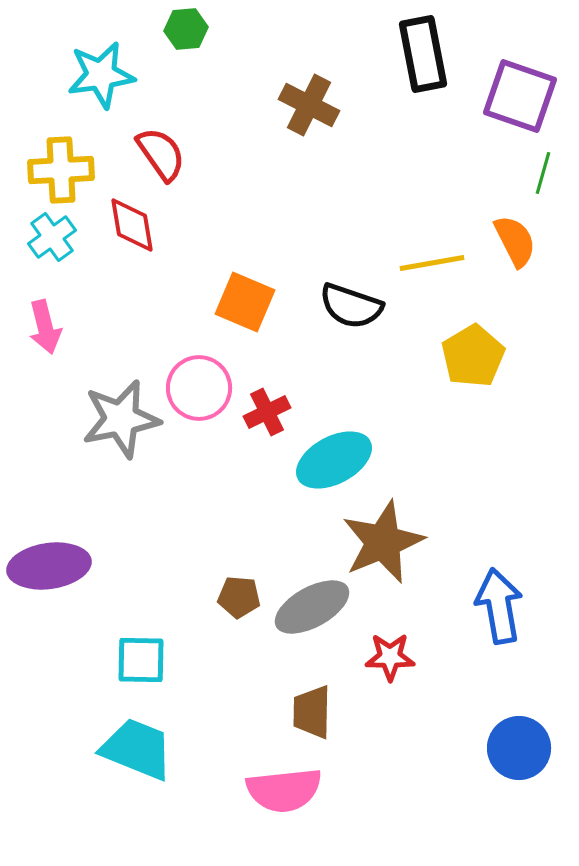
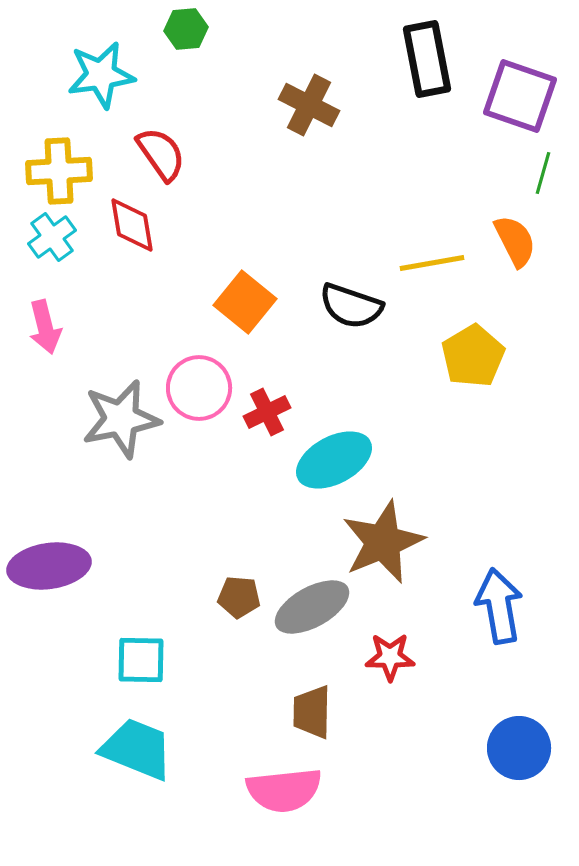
black rectangle: moved 4 px right, 5 px down
yellow cross: moved 2 px left, 1 px down
orange square: rotated 16 degrees clockwise
